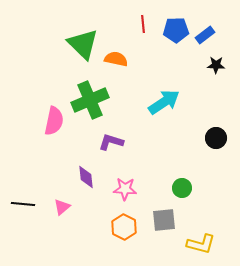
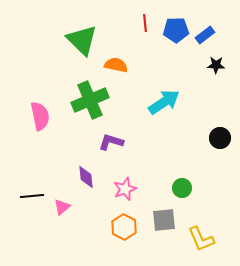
red line: moved 2 px right, 1 px up
green triangle: moved 1 px left, 4 px up
orange semicircle: moved 6 px down
pink semicircle: moved 14 px left, 5 px up; rotated 24 degrees counterclockwise
black circle: moved 4 px right
pink star: rotated 25 degrees counterclockwise
black line: moved 9 px right, 8 px up; rotated 10 degrees counterclockwise
yellow L-shape: moved 5 px up; rotated 52 degrees clockwise
